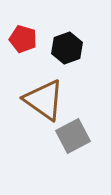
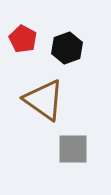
red pentagon: rotated 12 degrees clockwise
gray square: moved 13 px down; rotated 28 degrees clockwise
